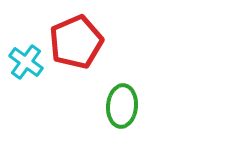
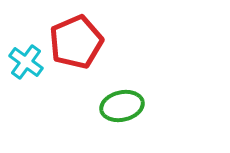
green ellipse: rotated 72 degrees clockwise
